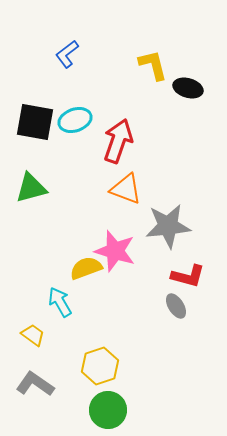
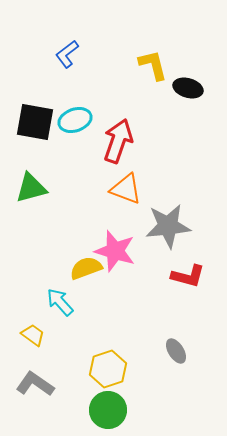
cyan arrow: rotated 12 degrees counterclockwise
gray ellipse: moved 45 px down
yellow hexagon: moved 8 px right, 3 px down
